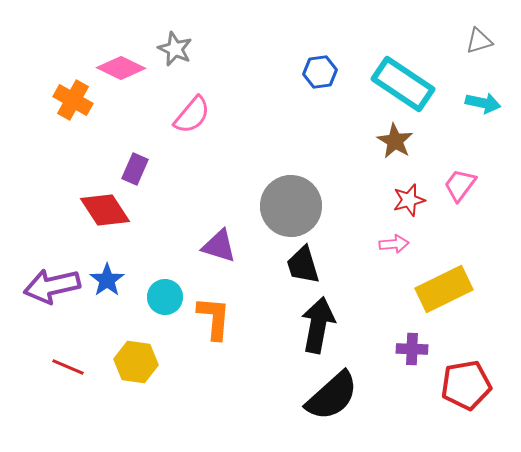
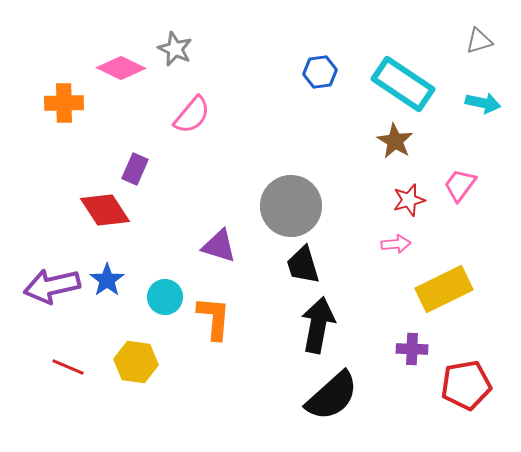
orange cross: moved 9 px left, 3 px down; rotated 30 degrees counterclockwise
pink arrow: moved 2 px right
